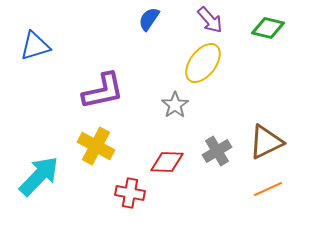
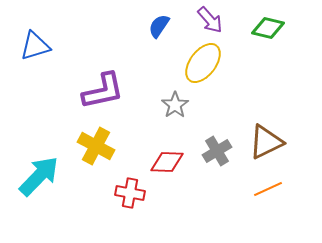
blue semicircle: moved 10 px right, 7 px down
